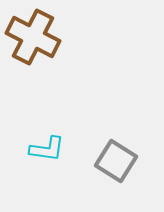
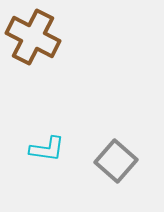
gray square: rotated 9 degrees clockwise
